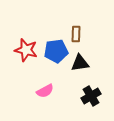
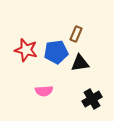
brown rectangle: rotated 21 degrees clockwise
blue pentagon: moved 1 px down
pink semicircle: moved 1 px left; rotated 24 degrees clockwise
black cross: moved 1 px right, 3 px down
